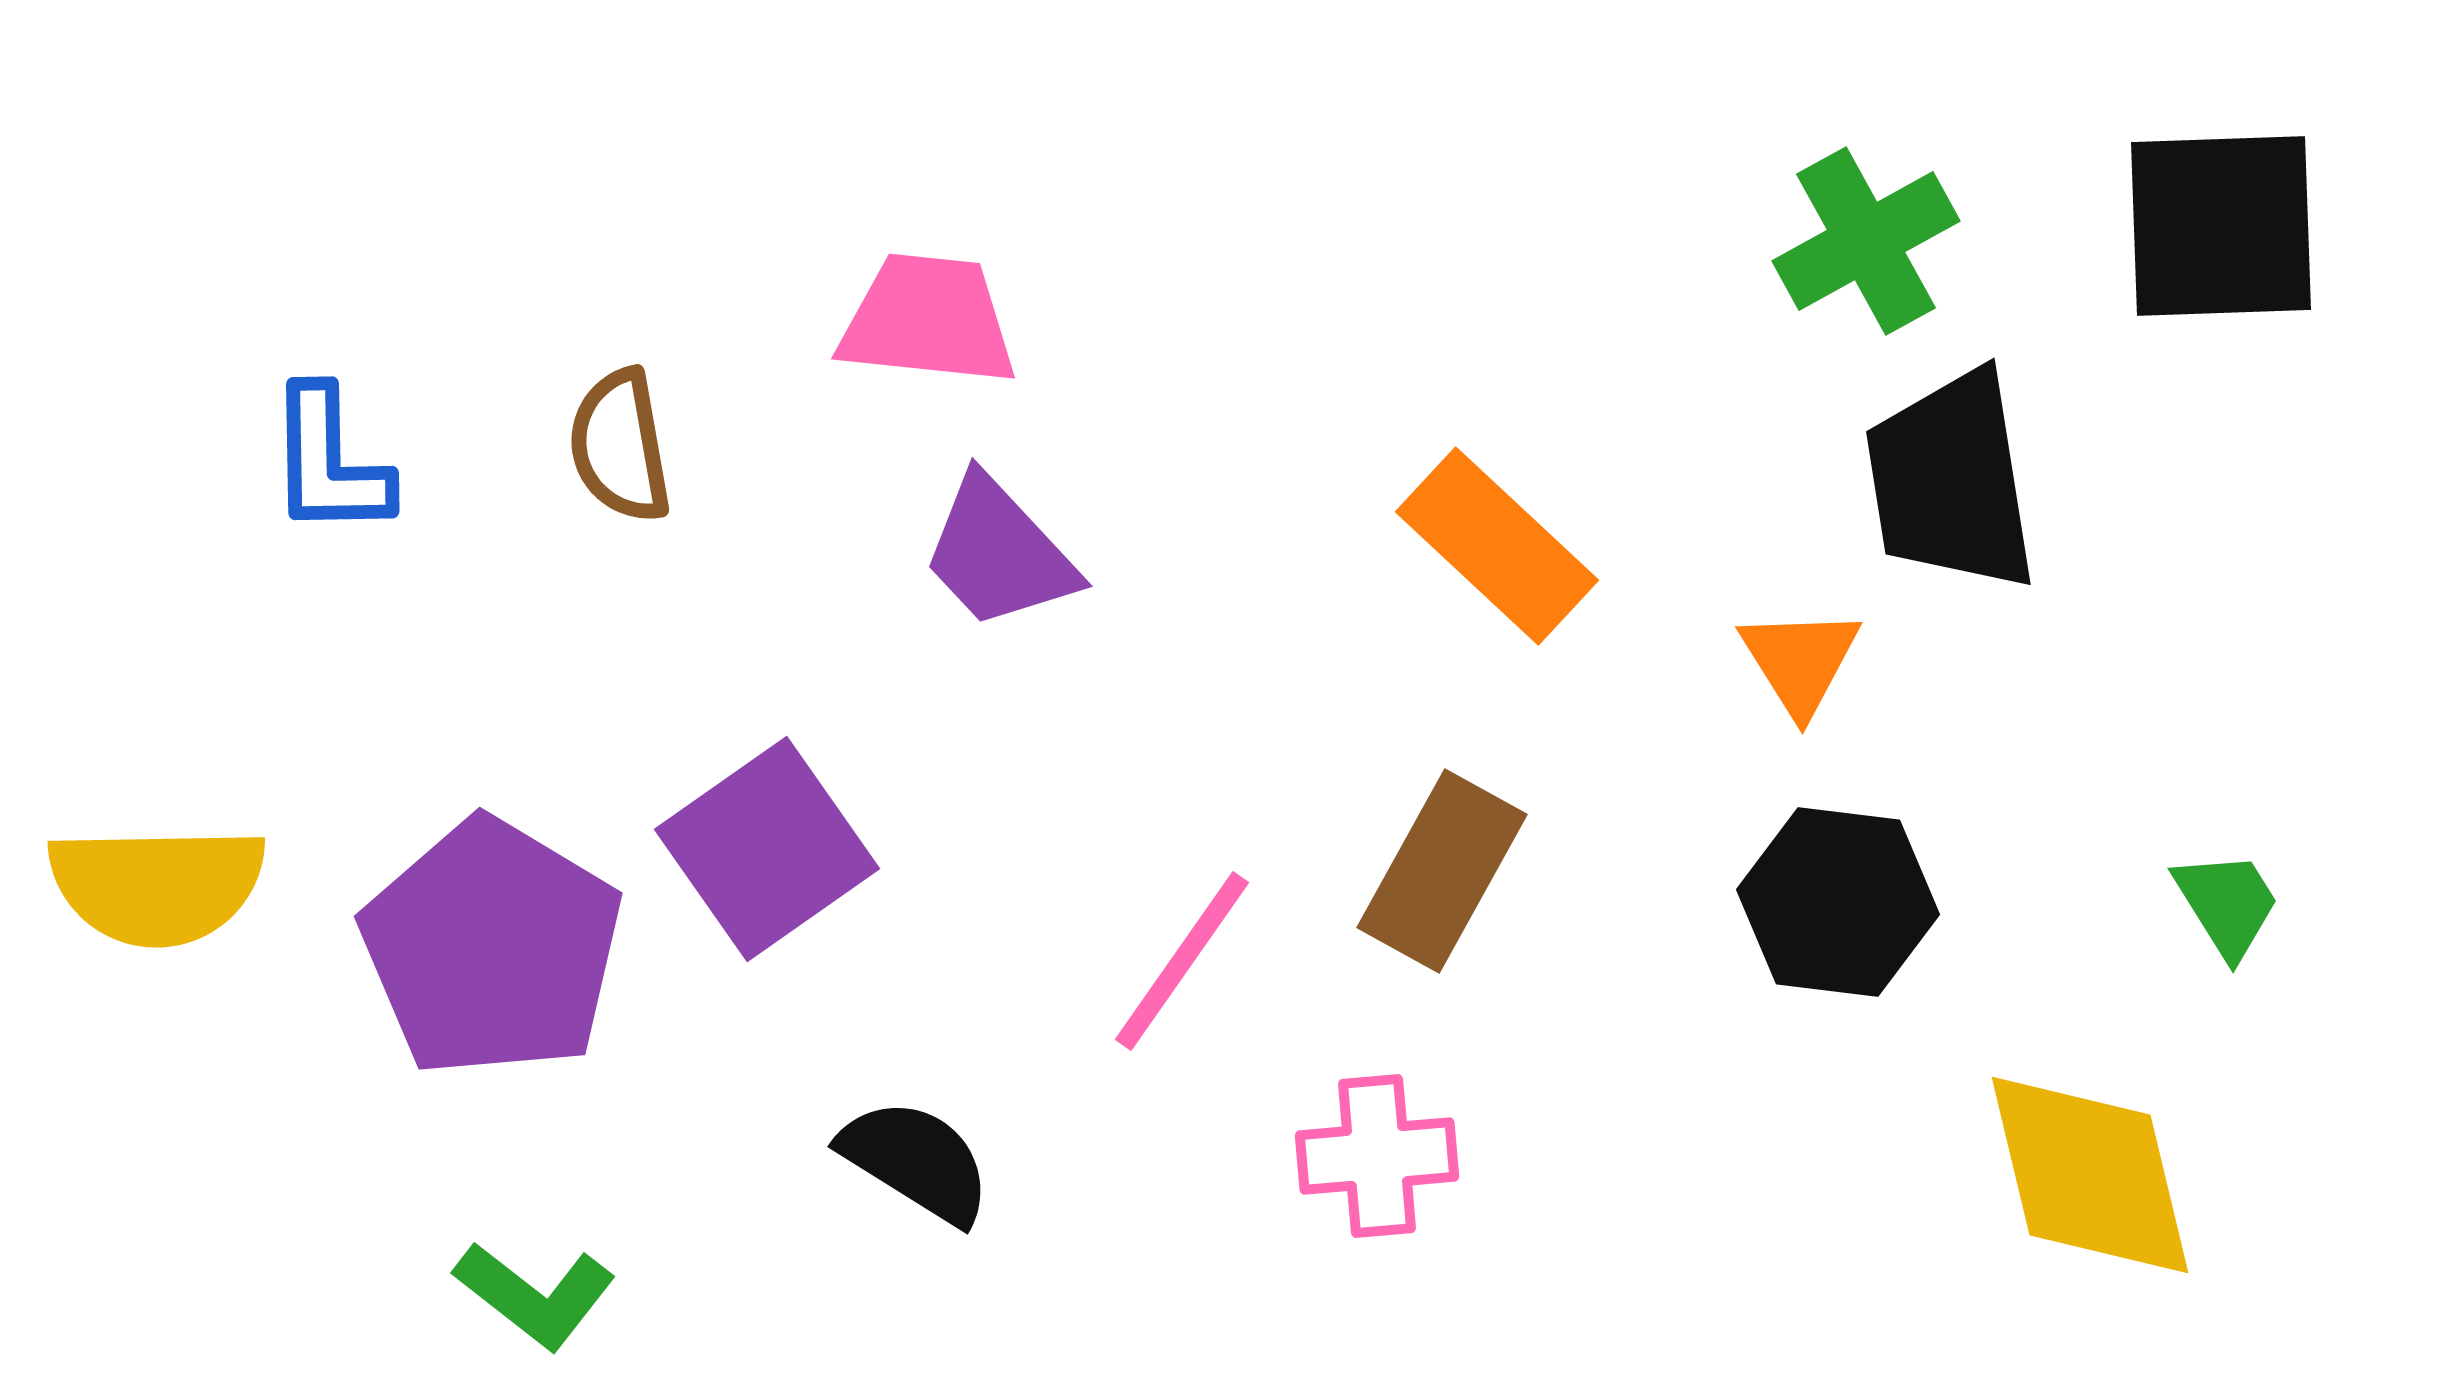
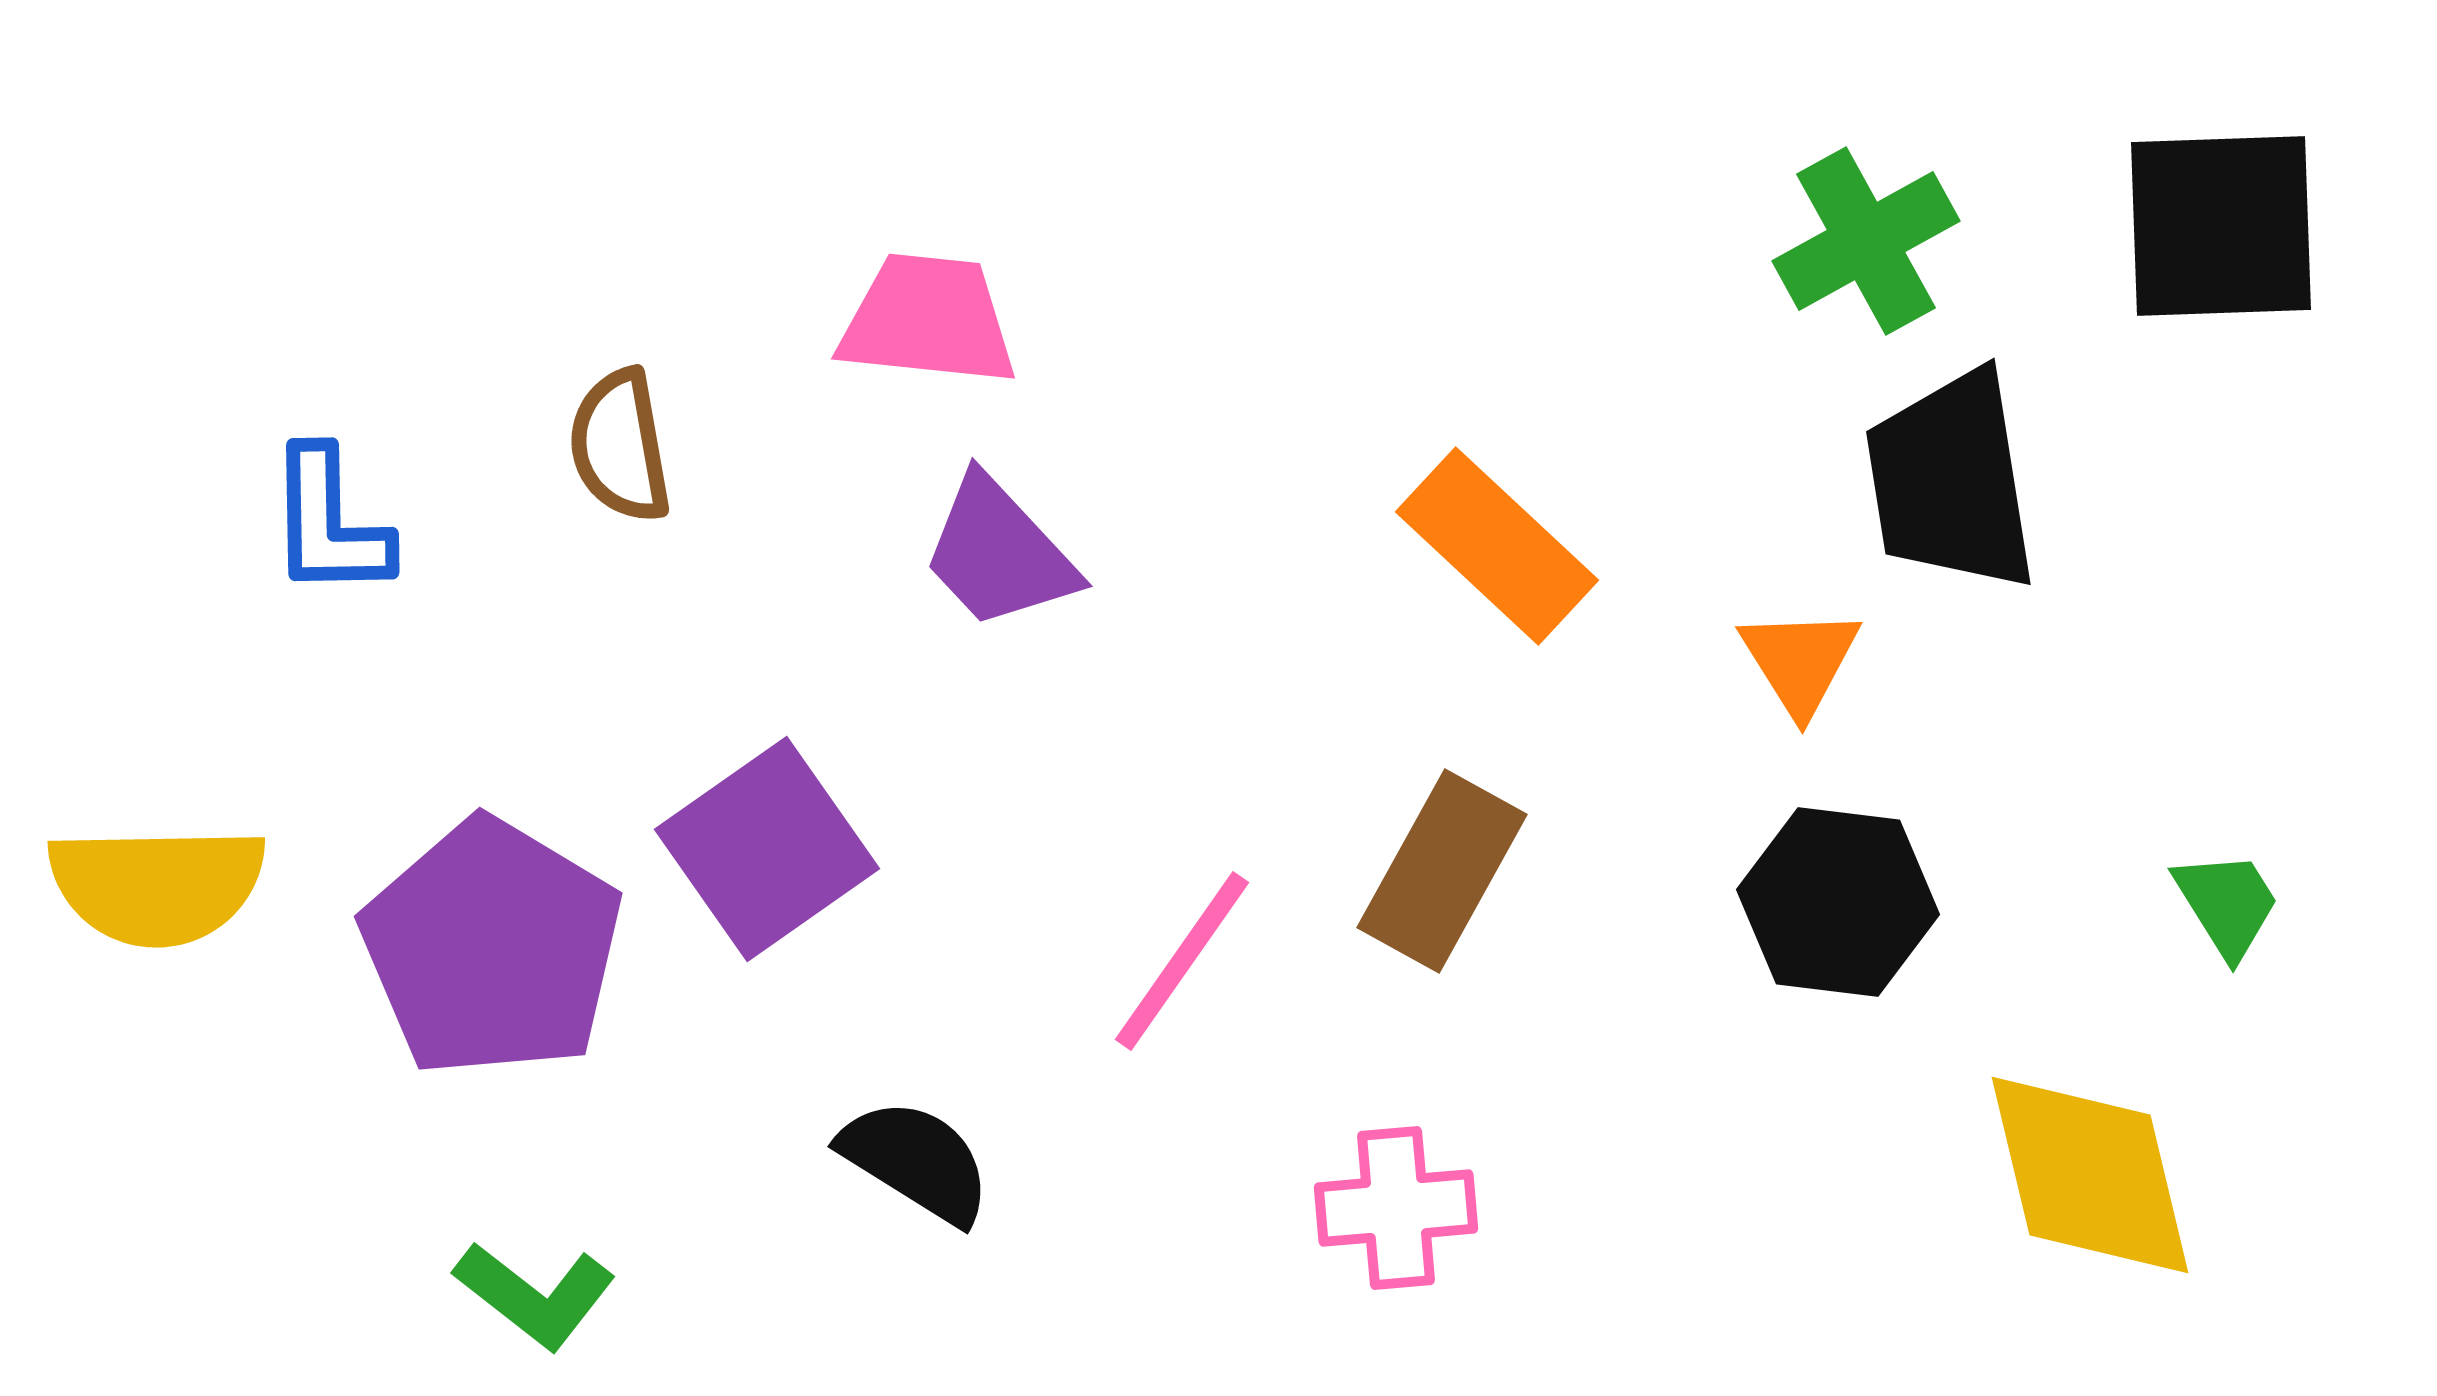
blue L-shape: moved 61 px down
pink cross: moved 19 px right, 52 px down
